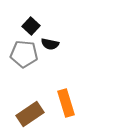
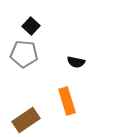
black semicircle: moved 26 px right, 18 px down
orange rectangle: moved 1 px right, 2 px up
brown rectangle: moved 4 px left, 6 px down
